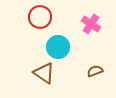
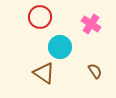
cyan circle: moved 2 px right
brown semicircle: rotated 77 degrees clockwise
